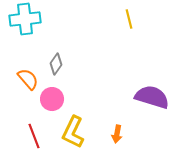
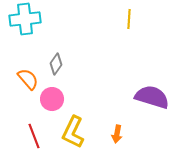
yellow line: rotated 18 degrees clockwise
